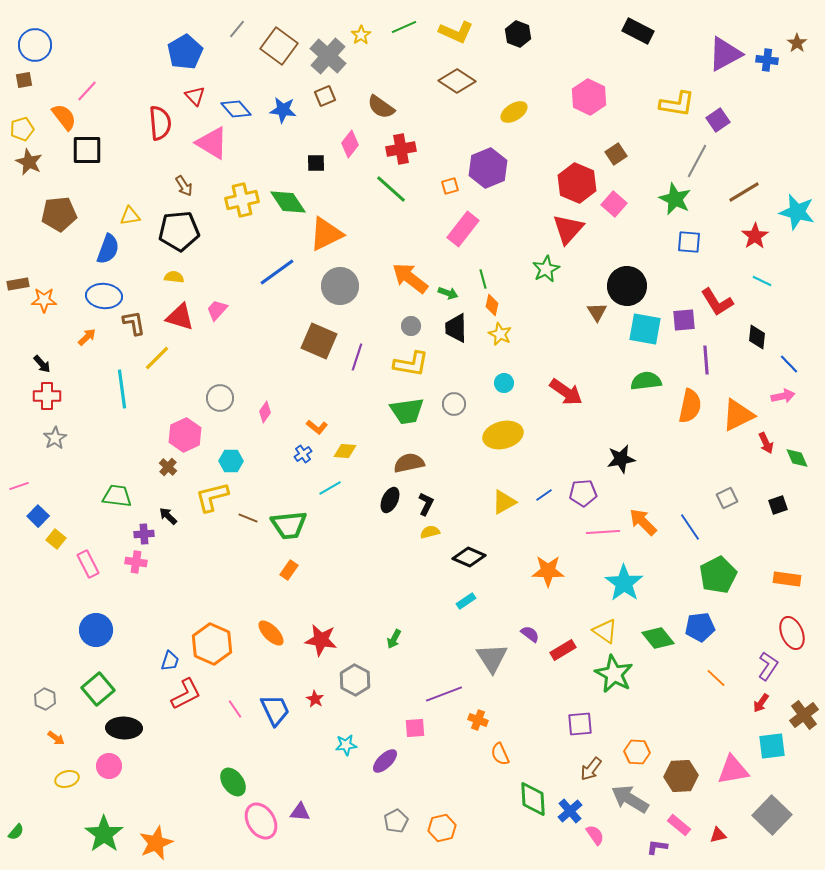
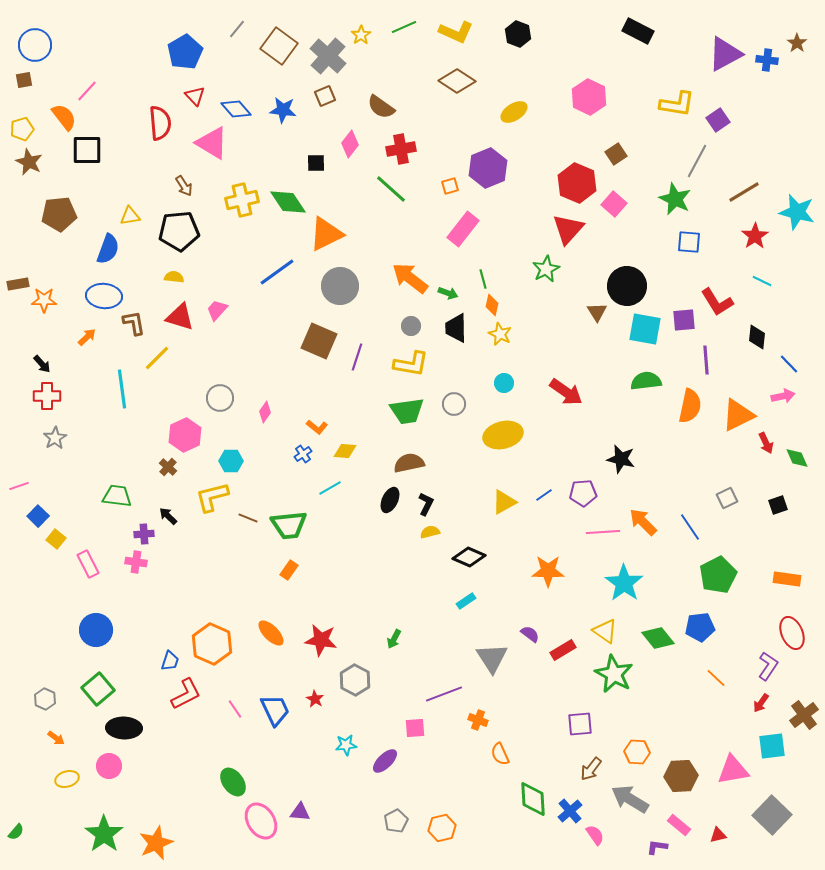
black star at (621, 459): rotated 24 degrees clockwise
